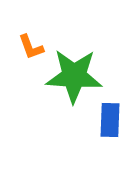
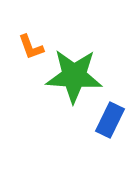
blue rectangle: rotated 24 degrees clockwise
